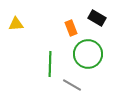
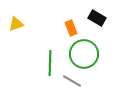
yellow triangle: rotated 14 degrees counterclockwise
green circle: moved 4 px left
green line: moved 1 px up
gray line: moved 4 px up
